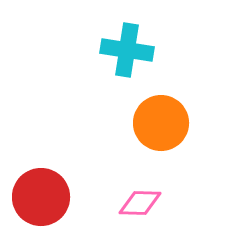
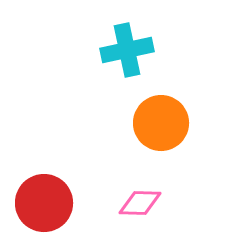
cyan cross: rotated 21 degrees counterclockwise
red circle: moved 3 px right, 6 px down
